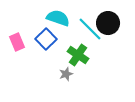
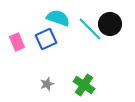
black circle: moved 2 px right, 1 px down
blue square: rotated 20 degrees clockwise
green cross: moved 6 px right, 30 px down
gray star: moved 19 px left, 10 px down
